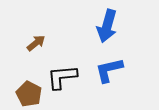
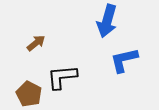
blue arrow: moved 5 px up
blue L-shape: moved 15 px right, 10 px up
